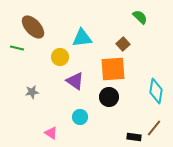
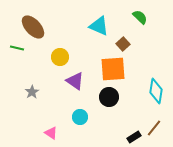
cyan triangle: moved 17 px right, 12 px up; rotated 30 degrees clockwise
gray star: rotated 24 degrees counterclockwise
black rectangle: rotated 40 degrees counterclockwise
